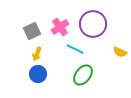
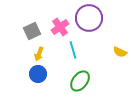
purple circle: moved 4 px left, 6 px up
cyan line: moved 2 px left, 1 px down; rotated 48 degrees clockwise
yellow arrow: moved 2 px right
green ellipse: moved 3 px left, 6 px down
